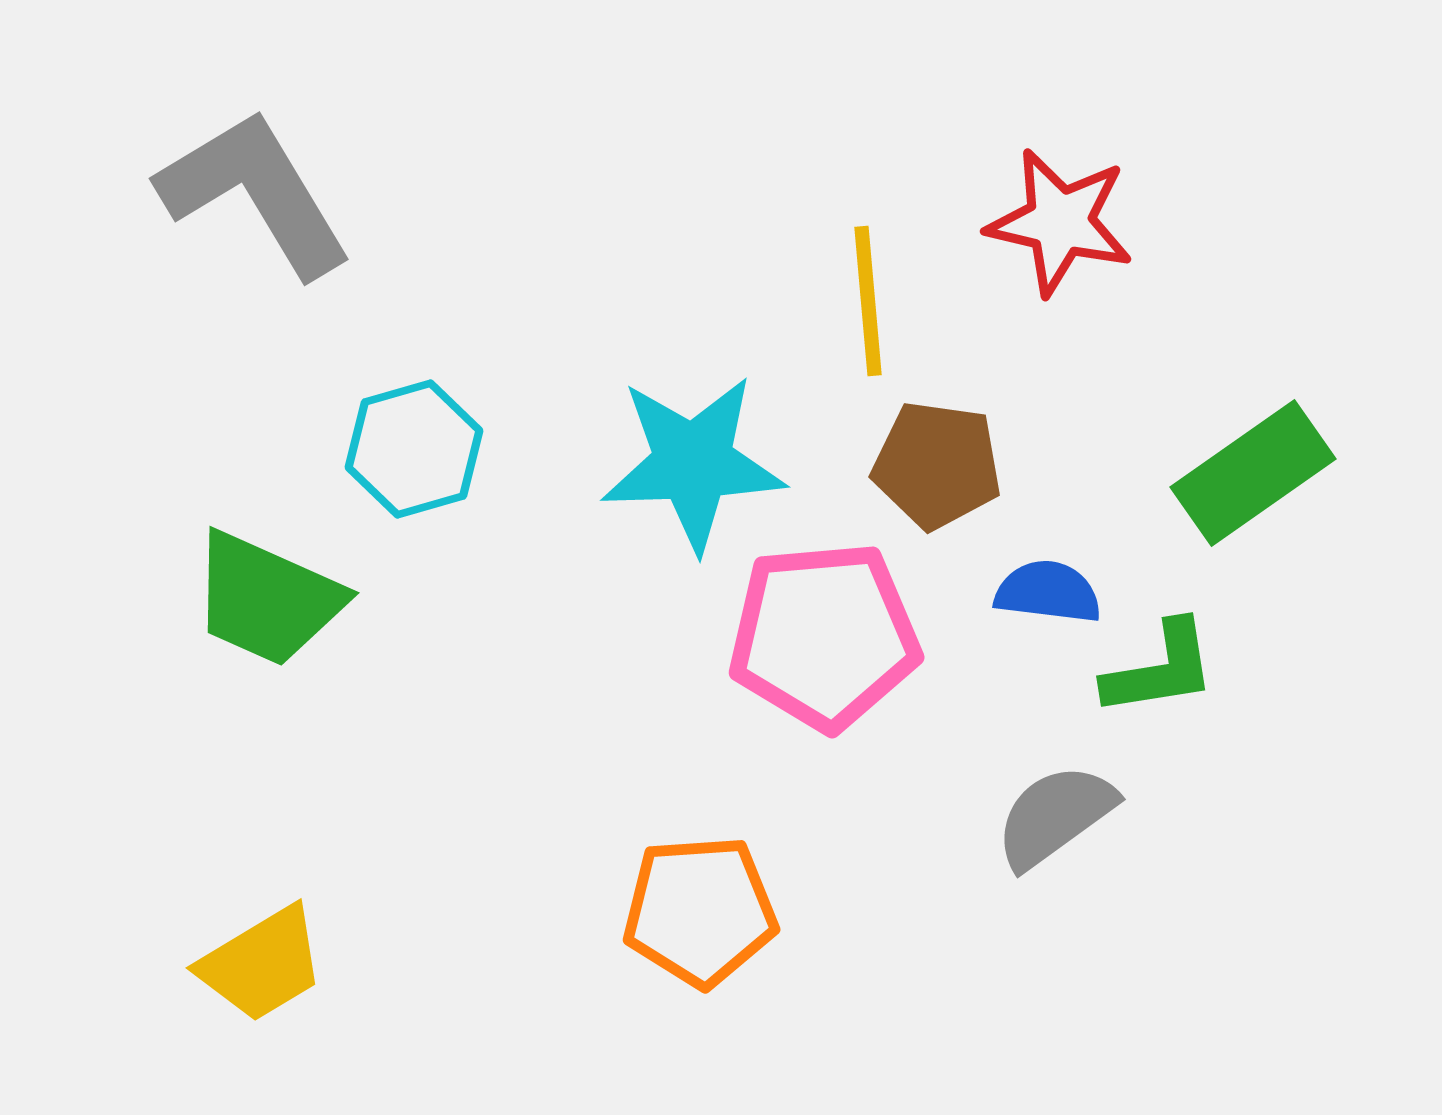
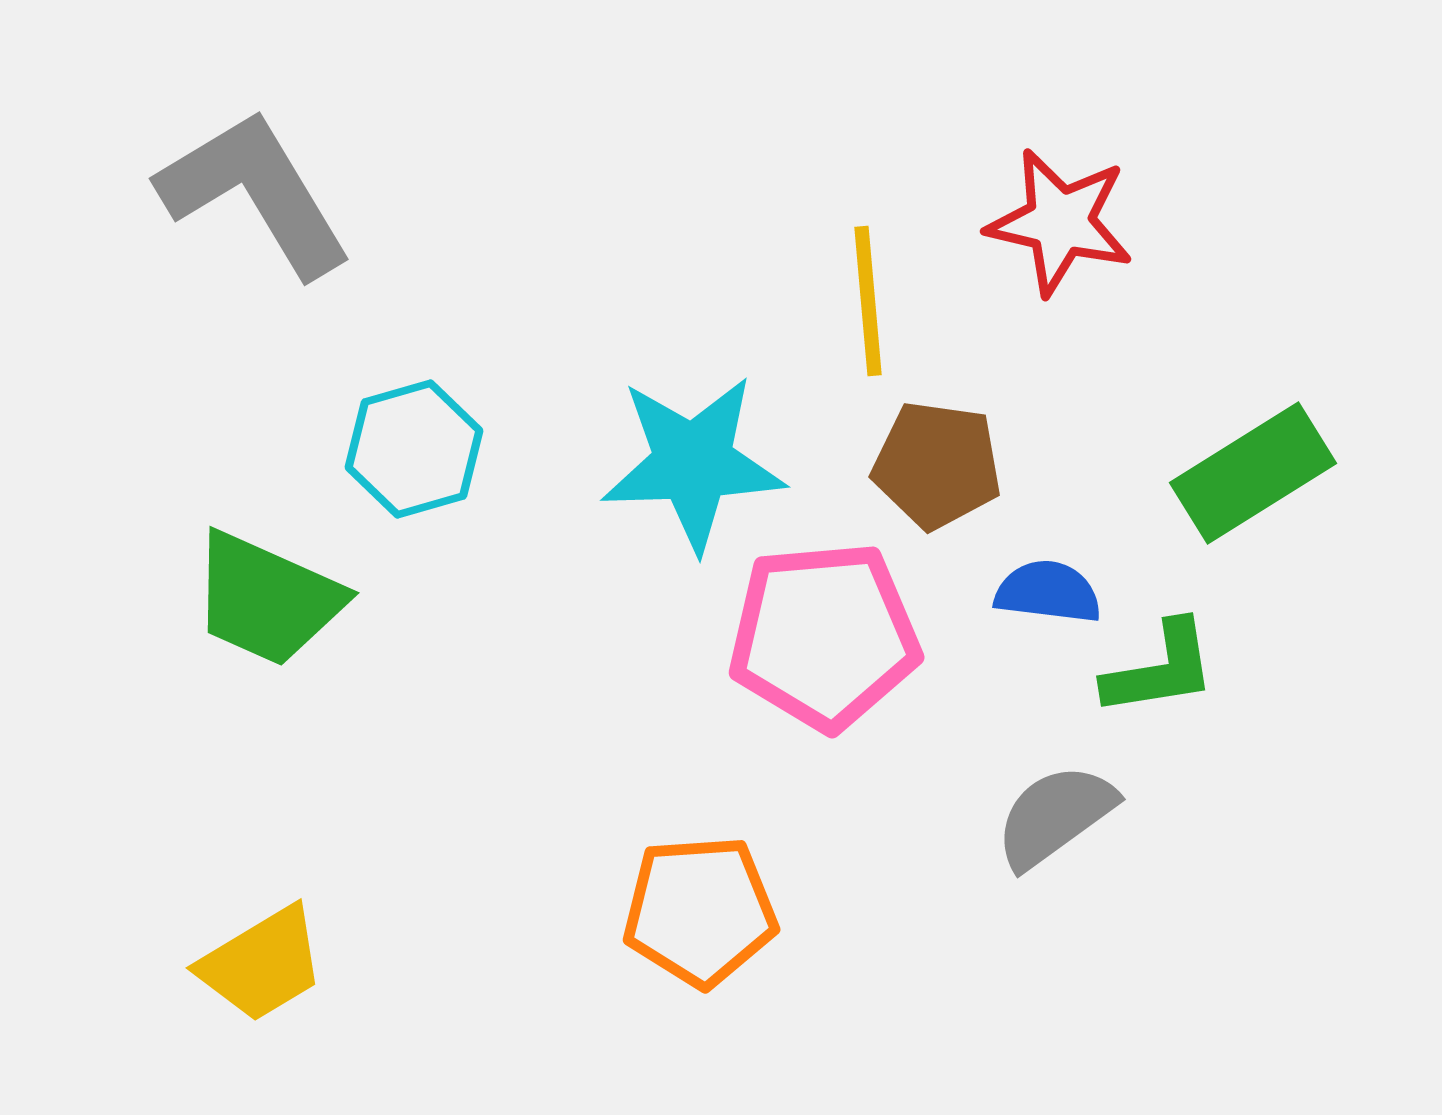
green rectangle: rotated 3 degrees clockwise
